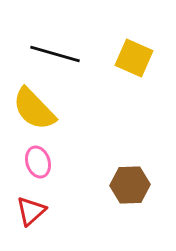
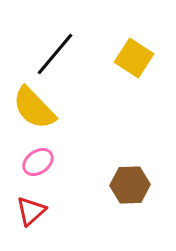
black line: rotated 66 degrees counterclockwise
yellow square: rotated 9 degrees clockwise
yellow semicircle: moved 1 px up
pink ellipse: rotated 72 degrees clockwise
